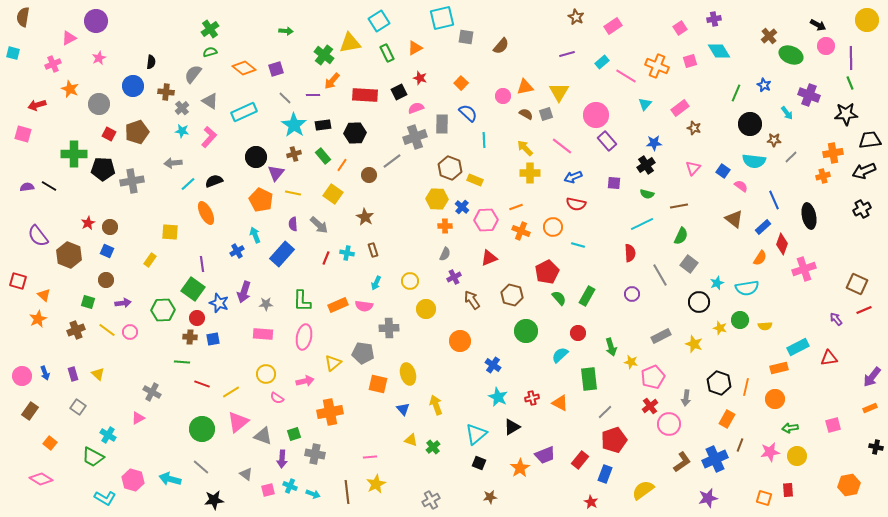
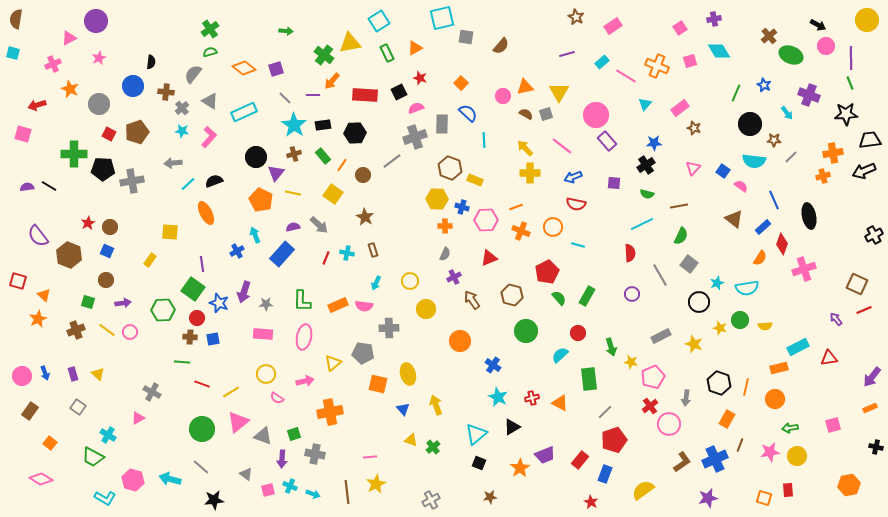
brown semicircle at (23, 17): moved 7 px left, 2 px down
brown circle at (369, 175): moved 6 px left
blue cross at (462, 207): rotated 24 degrees counterclockwise
black cross at (862, 209): moved 12 px right, 26 px down
purple semicircle at (293, 224): moved 3 px down; rotated 80 degrees clockwise
